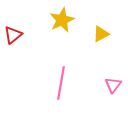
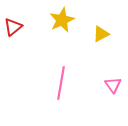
red triangle: moved 8 px up
pink triangle: rotated 12 degrees counterclockwise
